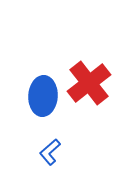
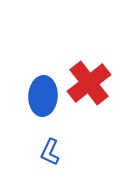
blue L-shape: rotated 24 degrees counterclockwise
